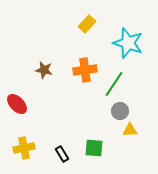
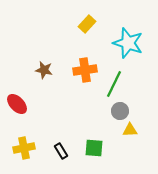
green line: rotated 8 degrees counterclockwise
black rectangle: moved 1 px left, 3 px up
